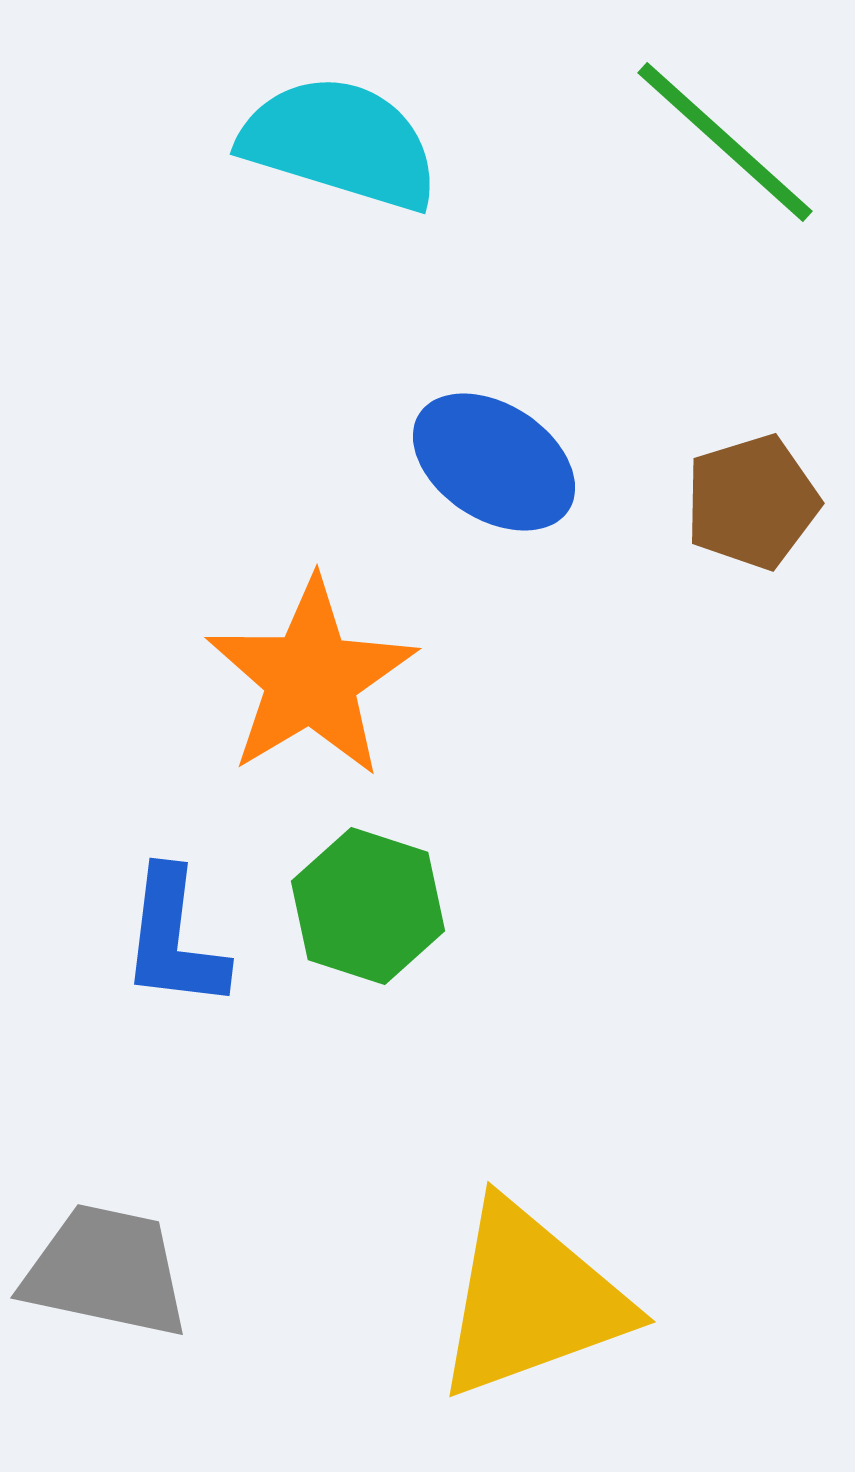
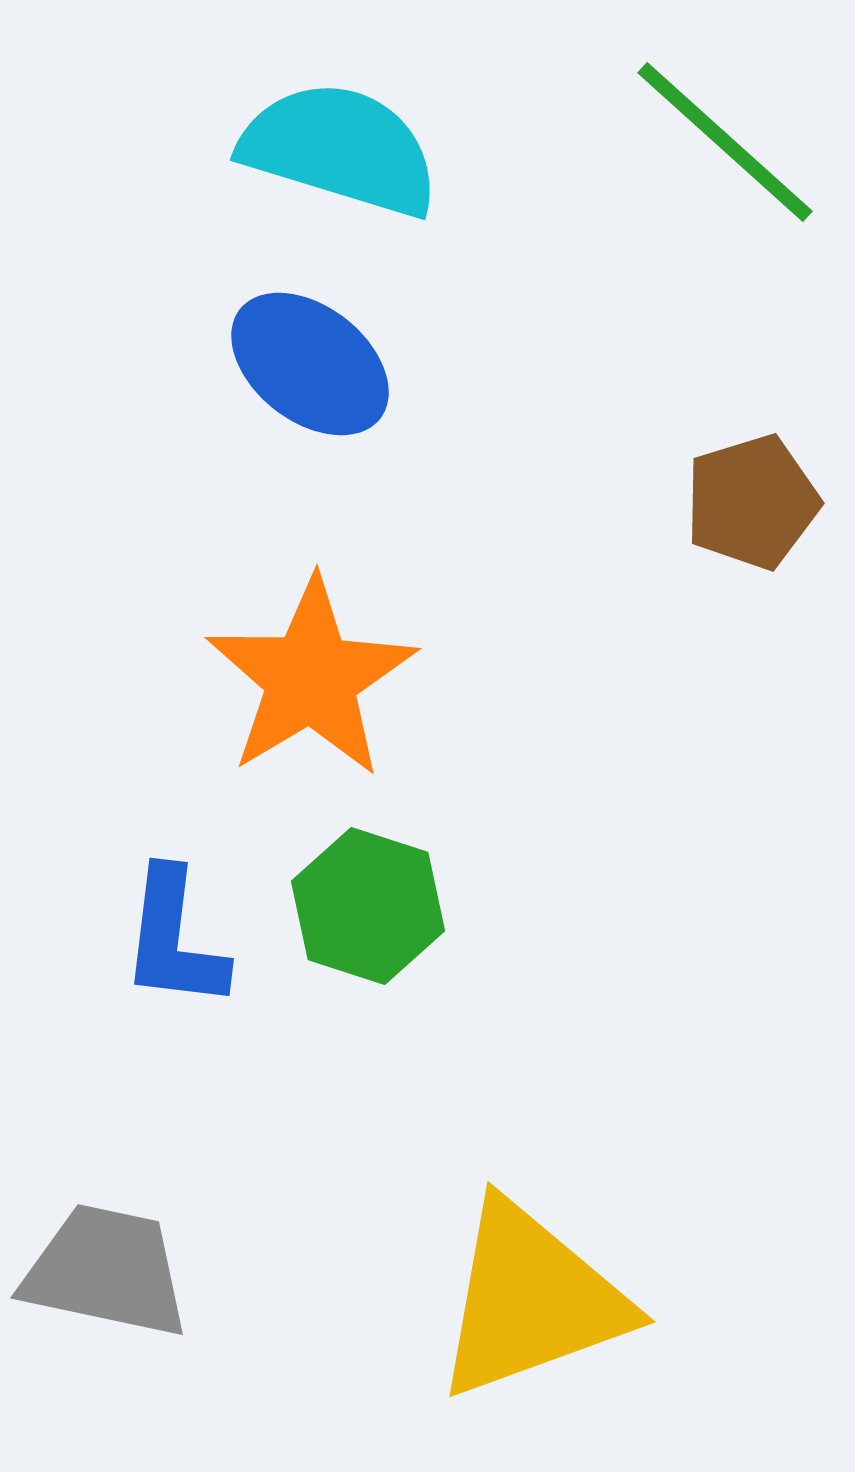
cyan semicircle: moved 6 px down
blue ellipse: moved 184 px left, 98 px up; rotated 5 degrees clockwise
